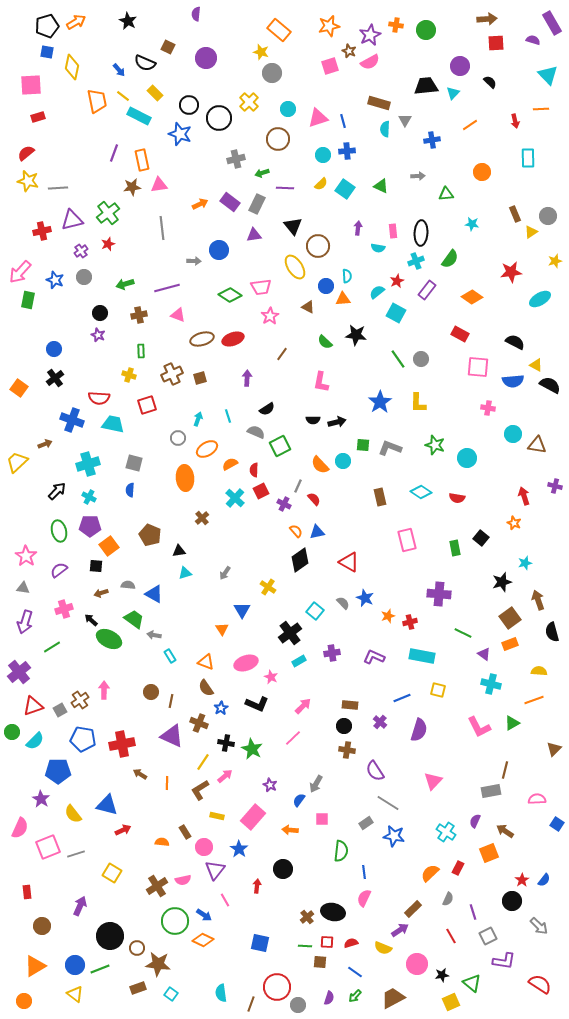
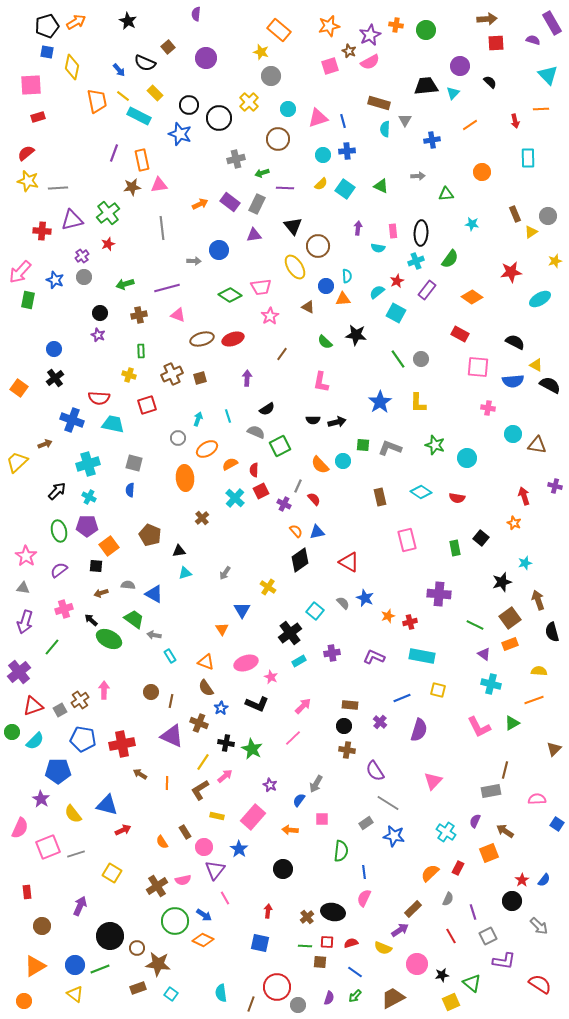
brown square at (168, 47): rotated 24 degrees clockwise
gray circle at (272, 73): moved 1 px left, 3 px down
red cross at (42, 231): rotated 18 degrees clockwise
purple cross at (81, 251): moved 1 px right, 5 px down
purple pentagon at (90, 526): moved 3 px left
green line at (463, 633): moved 12 px right, 8 px up
green line at (52, 647): rotated 18 degrees counterclockwise
orange semicircle at (162, 842): rotated 128 degrees counterclockwise
red arrow at (257, 886): moved 11 px right, 25 px down
pink line at (225, 900): moved 2 px up
